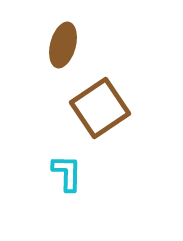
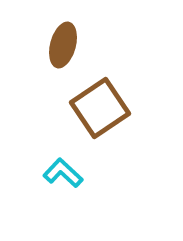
cyan L-shape: moved 4 px left; rotated 48 degrees counterclockwise
